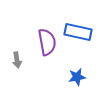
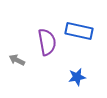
blue rectangle: moved 1 px right, 1 px up
gray arrow: rotated 126 degrees clockwise
